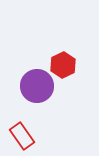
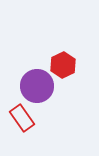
red rectangle: moved 18 px up
